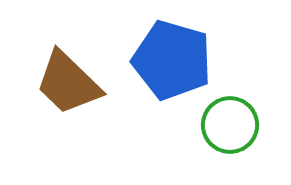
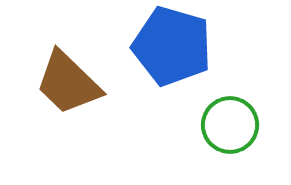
blue pentagon: moved 14 px up
